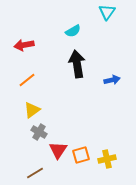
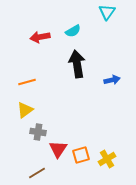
red arrow: moved 16 px right, 8 px up
orange line: moved 2 px down; rotated 24 degrees clockwise
yellow triangle: moved 7 px left
gray cross: moved 1 px left; rotated 21 degrees counterclockwise
red triangle: moved 1 px up
yellow cross: rotated 18 degrees counterclockwise
brown line: moved 2 px right
